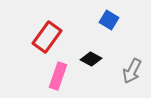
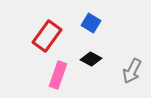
blue square: moved 18 px left, 3 px down
red rectangle: moved 1 px up
pink rectangle: moved 1 px up
